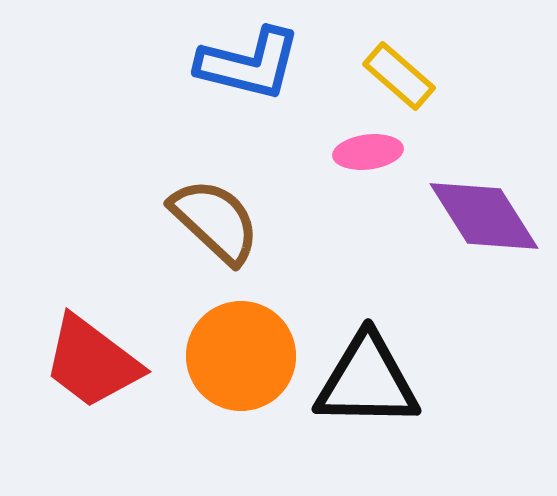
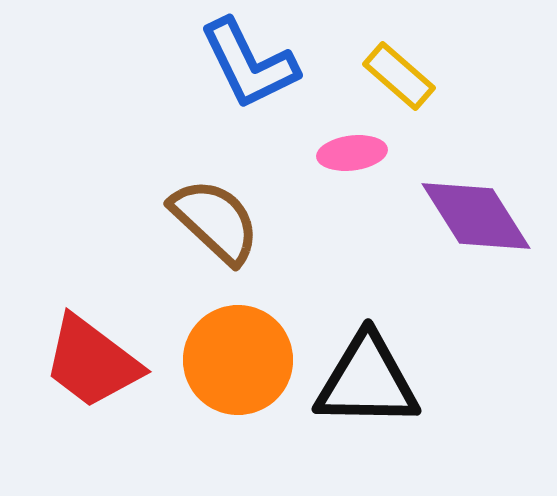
blue L-shape: rotated 50 degrees clockwise
pink ellipse: moved 16 px left, 1 px down
purple diamond: moved 8 px left
orange circle: moved 3 px left, 4 px down
